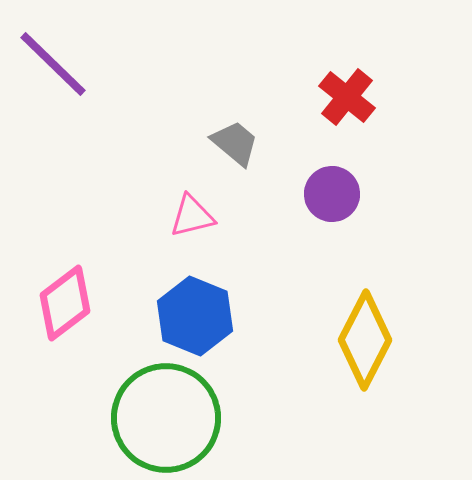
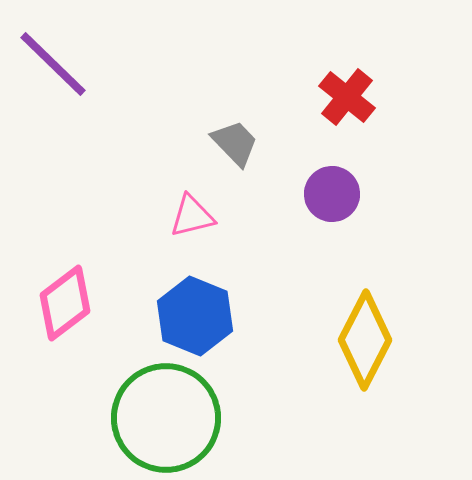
gray trapezoid: rotated 6 degrees clockwise
